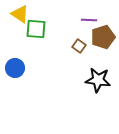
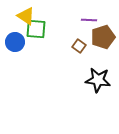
yellow triangle: moved 6 px right, 2 px down
blue circle: moved 26 px up
